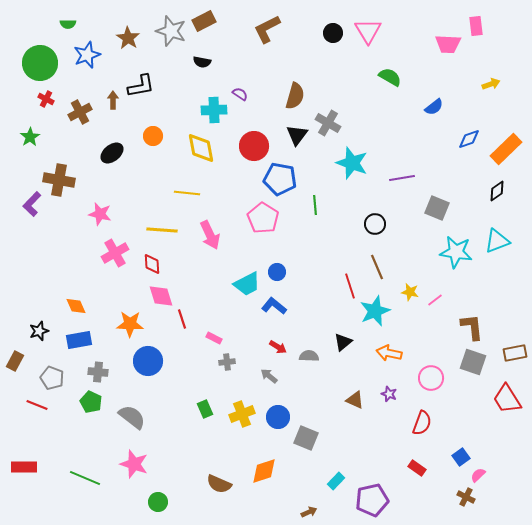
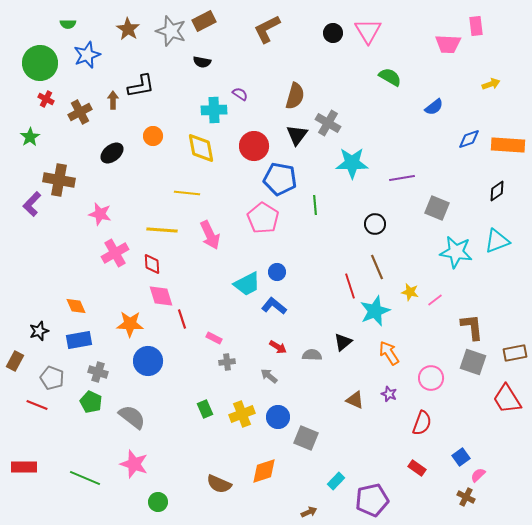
brown star at (128, 38): moved 9 px up
orange rectangle at (506, 149): moved 2 px right, 4 px up; rotated 48 degrees clockwise
cyan star at (352, 163): rotated 20 degrees counterclockwise
orange arrow at (389, 353): rotated 45 degrees clockwise
gray semicircle at (309, 356): moved 3 px right, 1 px up
gray cross at (98, 372): rotated 12 degrees clockwise
